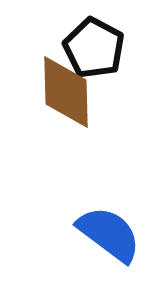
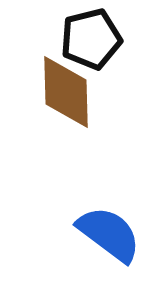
black pentagon: moved 3 px left, 9 px up; rotated 30 degrees clockwise
